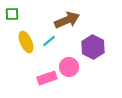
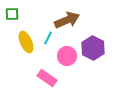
cyan line: moved 1 px left, 3 px up; rotated 24 degrees counterclockwise
purple hexagon: moved 1 px down
pink circle: moved 2 px left, 11 px up
pink rectangle: rotated 54 degrees clockwise
